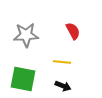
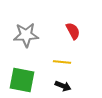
green square: moved 1 px left, 1 px down
